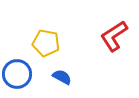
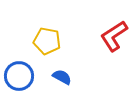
yellow pentagon: moved 1 px right, 2 px up
blue circle: moved 2 px right, 2 px down
